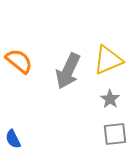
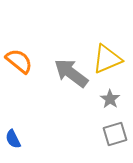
yellow triangle: moved 1 px left, 1 px up
gray arrow: moved 3 px right, 2 px down; rotated 102 degrees clockwise
gray square: rotated 10 degrees counterclockwise
